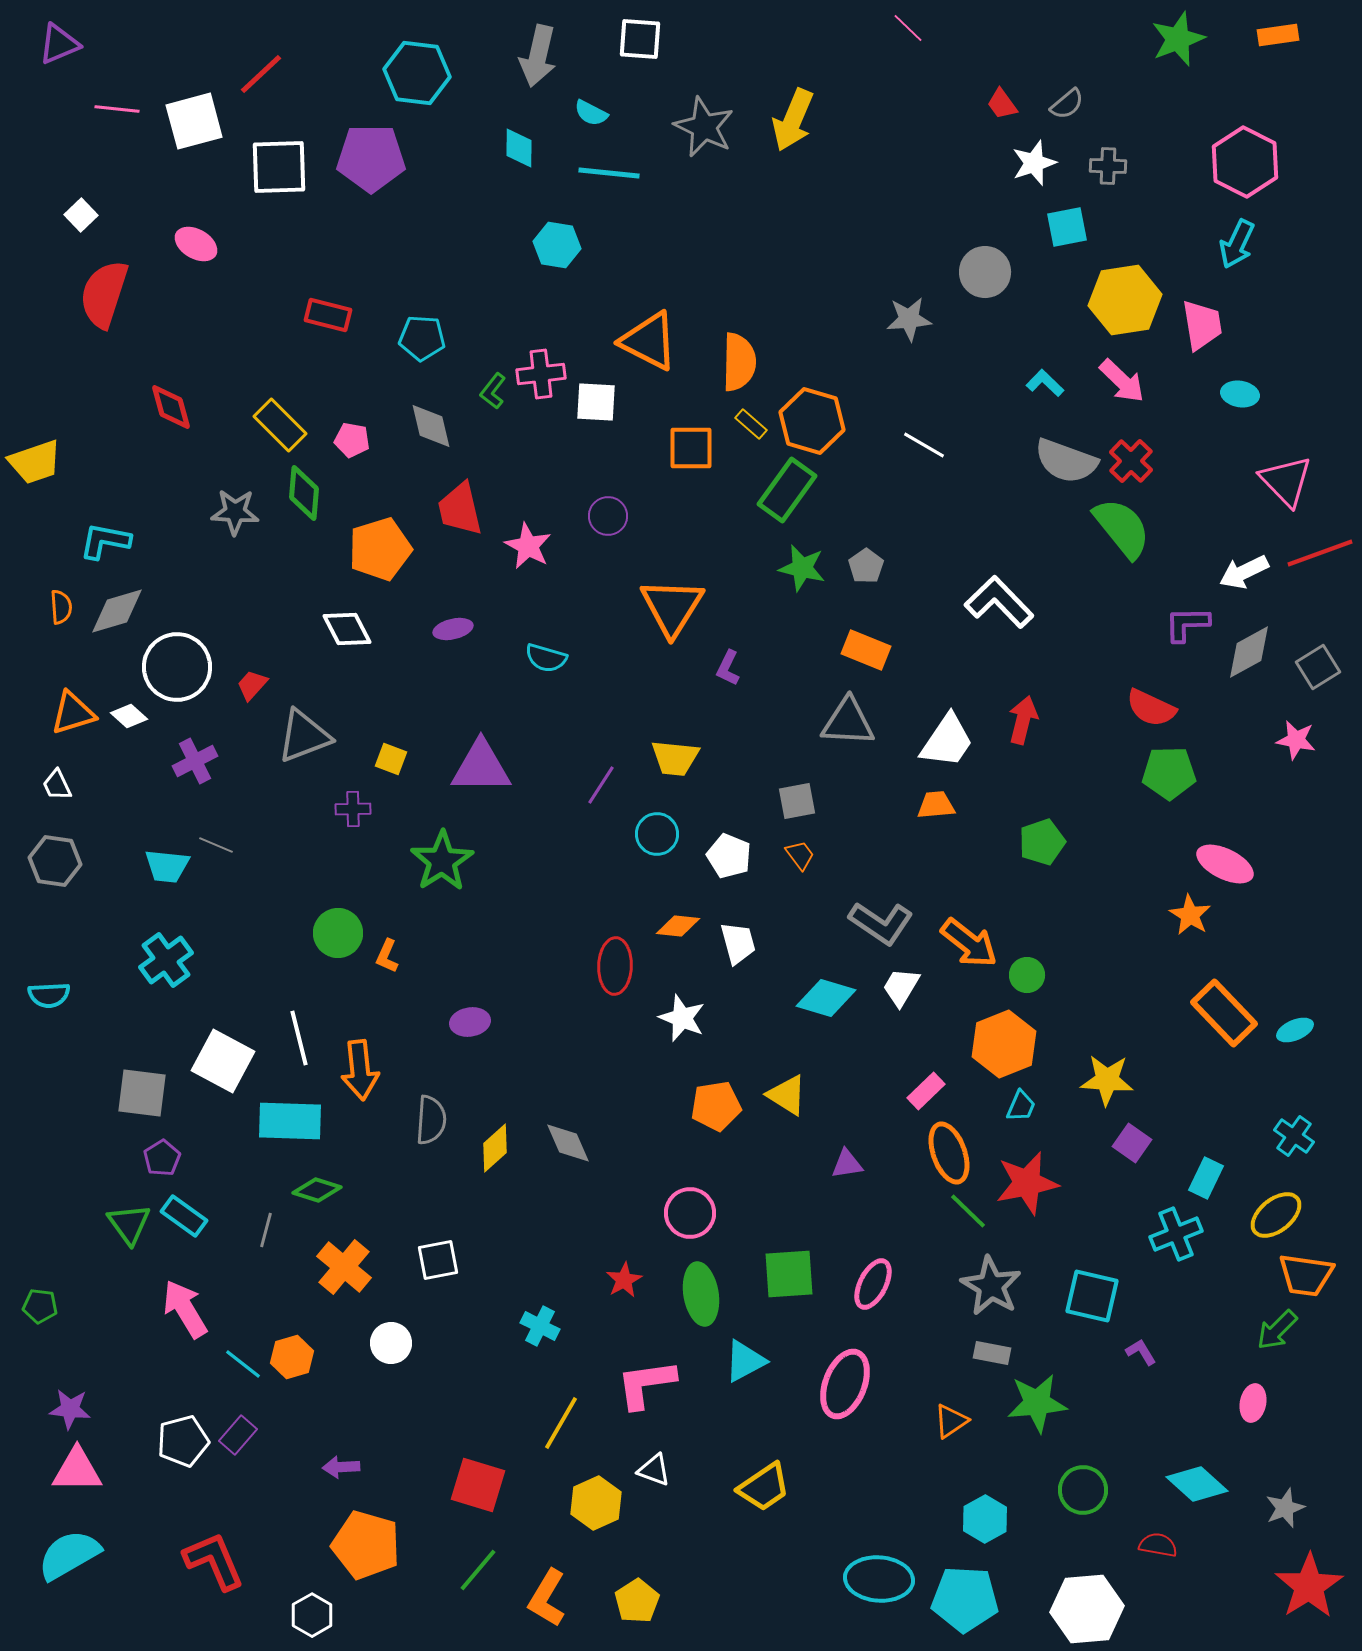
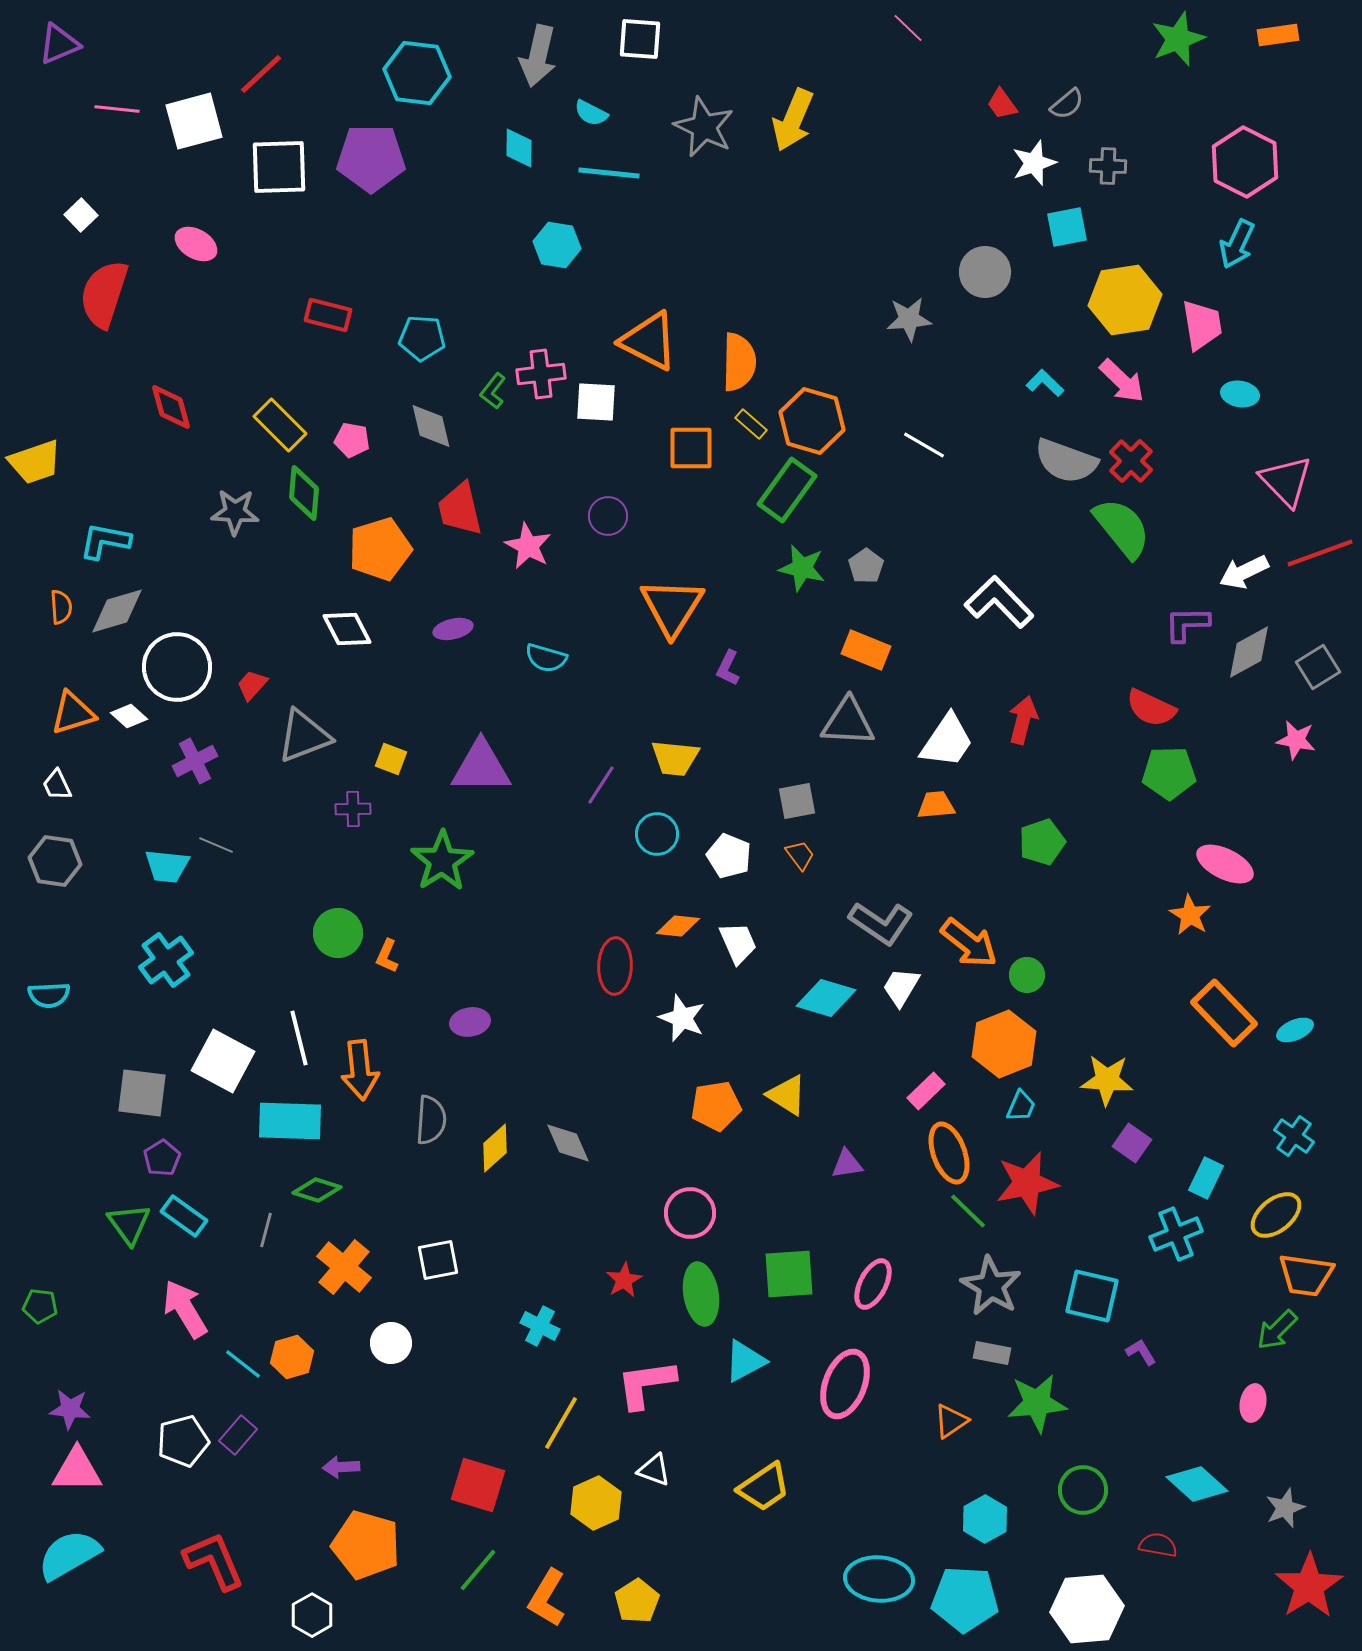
white trapezoid at (738, 943): rotated 9 degrees counterclockwise
